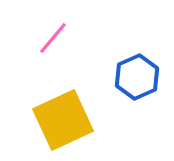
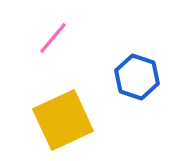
blue hexagon: rotated 18 degrees counterclockwise
